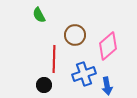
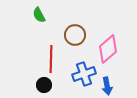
pink diamond: moved 3 px down
red line: moved 3 px left
